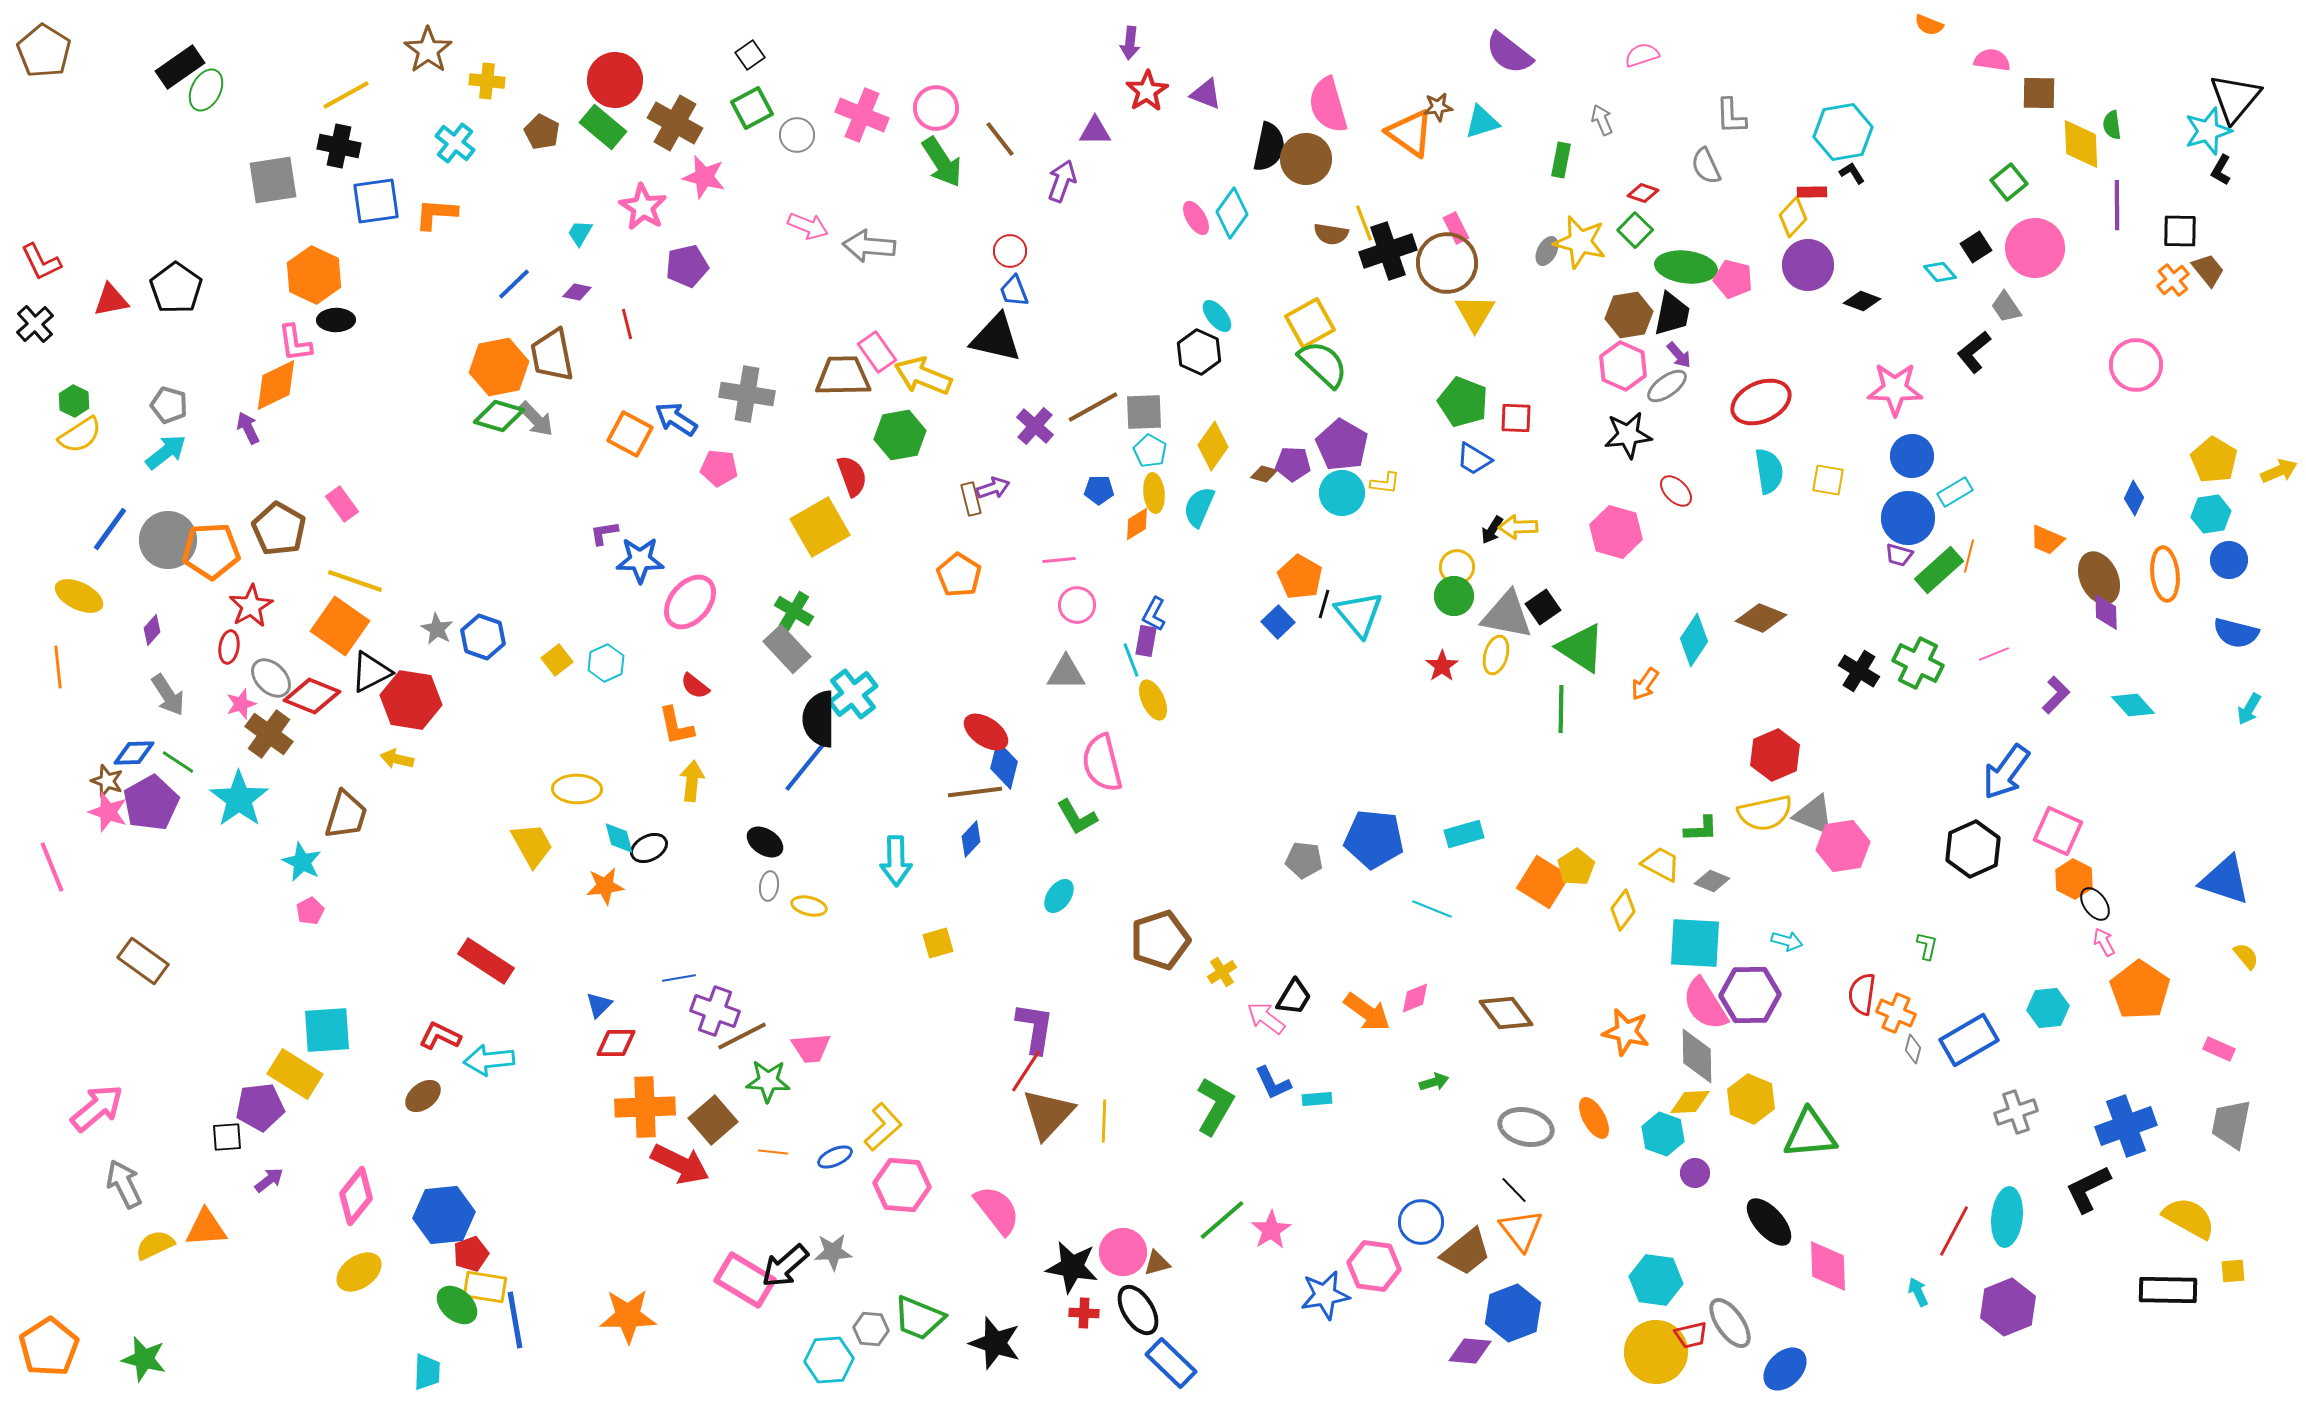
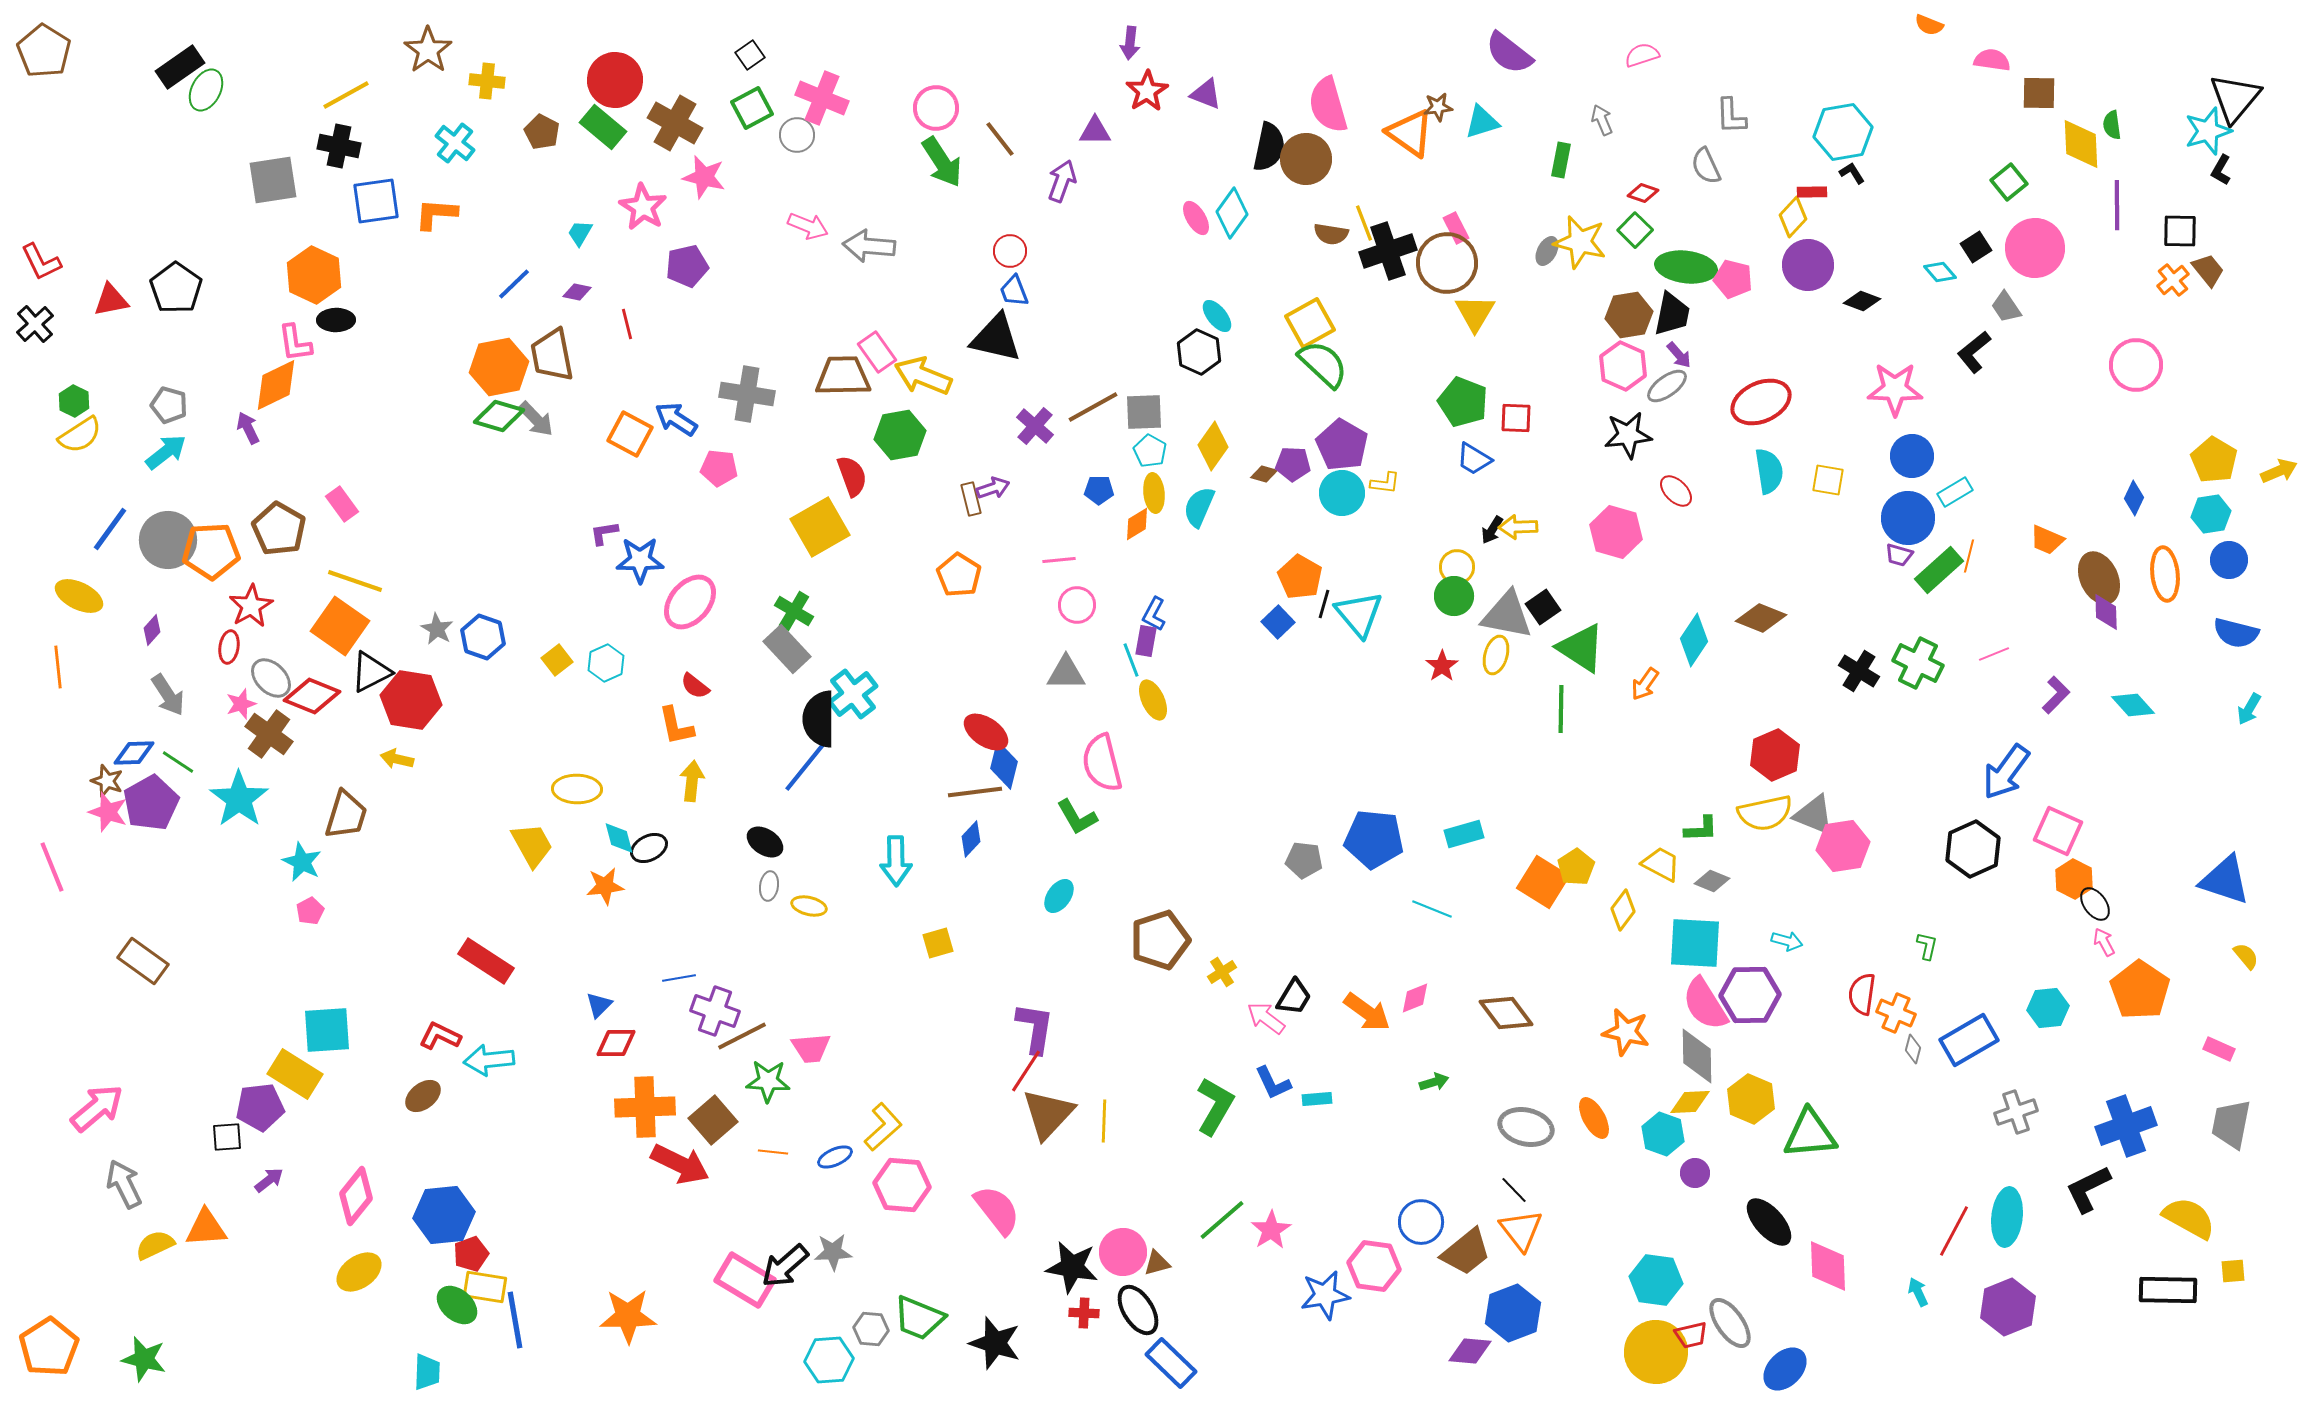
pink cross at (862, 115): moved 40 px left, 17 px up
